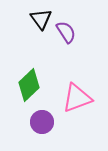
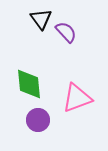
purple semicircle: rotated 10 degrees counterclockwise
green diamond: moved 1 px up; rotated 52 degrees counterclockwise
purple circle: moved 4 px left, 2 px up
